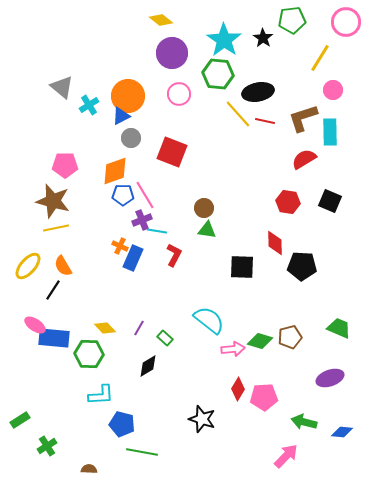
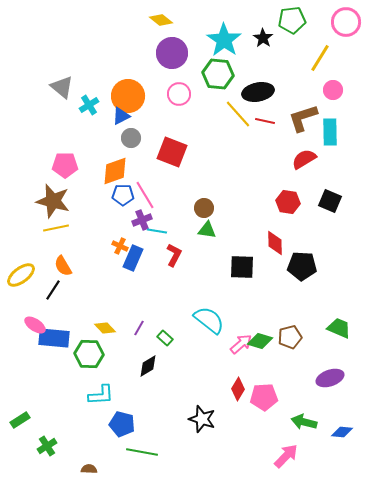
yellow ellipse at (28, 266): moved 7 px left, 9 px down; rotated 12 degrees clockwise
pink arrow at (233, 349): moved 8 px right, 5 px up; rotated 35 degrees counterclockwise
